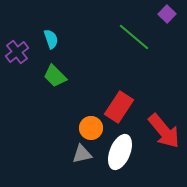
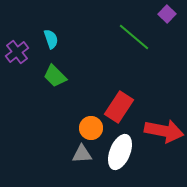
red arrow: rotated 39 degrees counterclockwise
gray triangle: rotated 10 degrees clockwise
